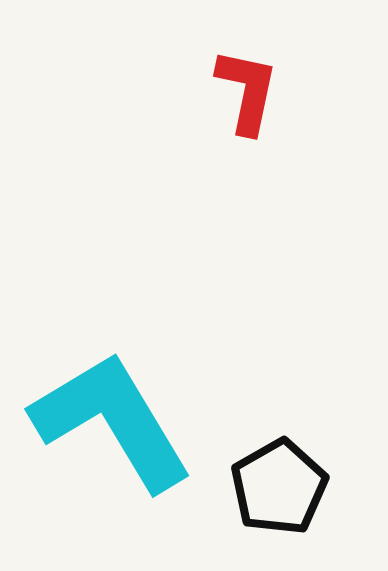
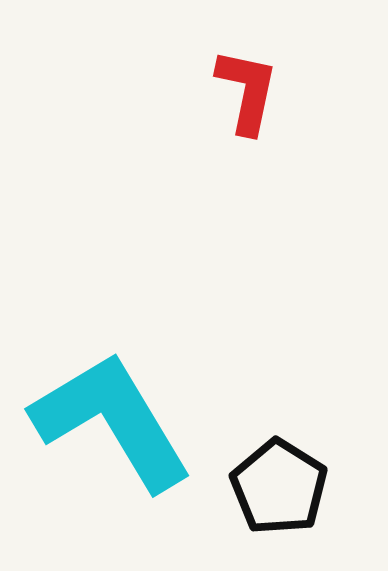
black pentagon: rotated 10 degrees counterclockwise
